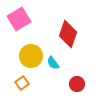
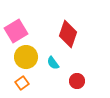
pink square: moved 3 px left, 12 px down
yellow circle: moved 5 px left, 1 px down
red circle: moved 3 px up
